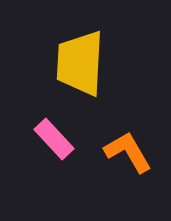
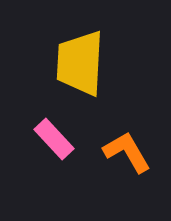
orange L-shape: moved 1 px left
